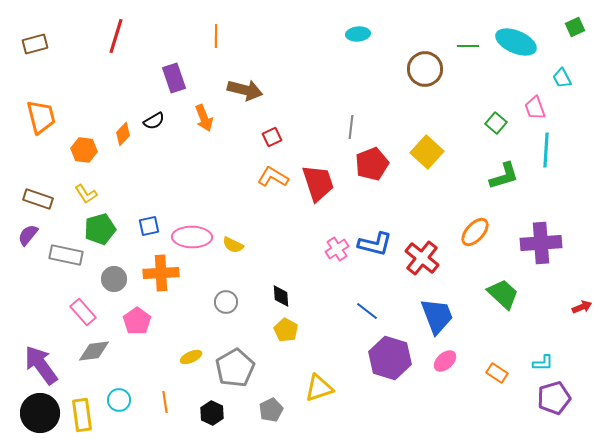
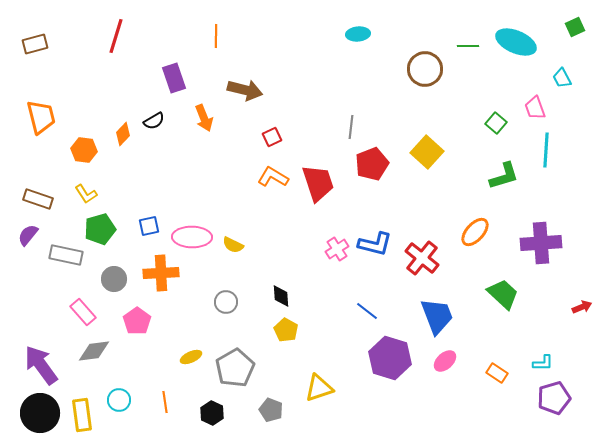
gray pentagon at (271, 410): rotated 25 degrees counterclockwise
